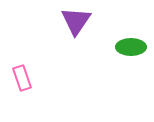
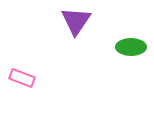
pink rectangle: rotated 50 degrees counterclockwise
